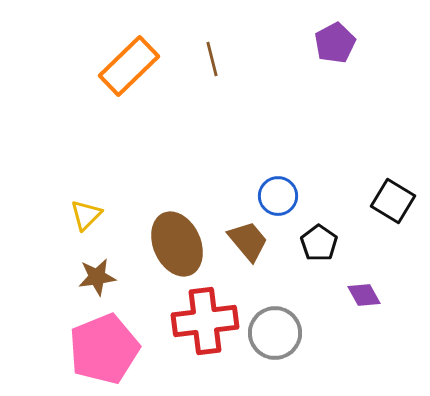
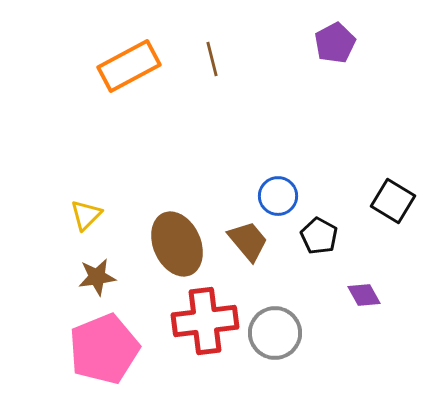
orange rectangle: rotated 16 degrees clockwise
black pentagon: moved 7 px up; rotated 6 degrees counterclockwise
